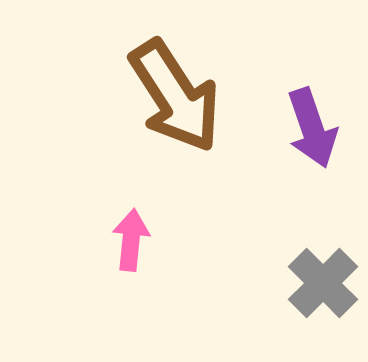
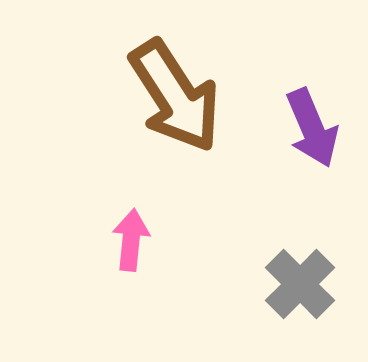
purple arrow: rotated 4 degrees counterclockwise
gray cross: moved 23 px left, 1 px down
